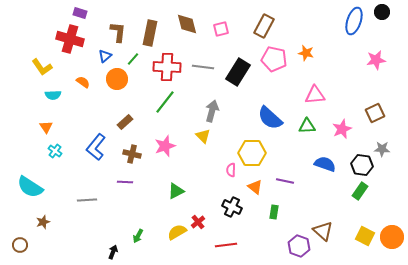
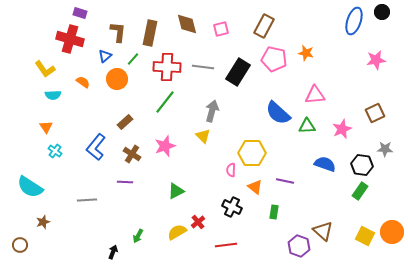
yellow L-shape at (42, 67): moved 3 px right, 2 px down
blue semicircle at (270, 118): moved 8 px right, 5 px up
gray star at (382, 149): moved 3 px right
brown cross at (132, 154): rotated 18 degrees clockwise
orange circle at (392, 237): moved 5 px up
